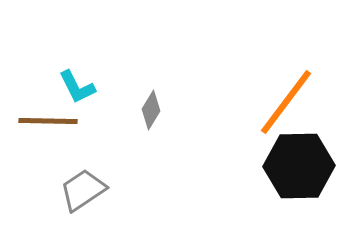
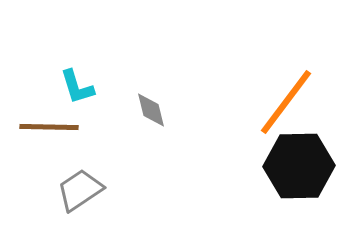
cyan L-shape: rotated 9 degrees clockwise
gray diamond: rotated 45 degrees counterclockwise
brown line: moved 1 px right, 6 px down
gray trapezoid: moved 3 px left
